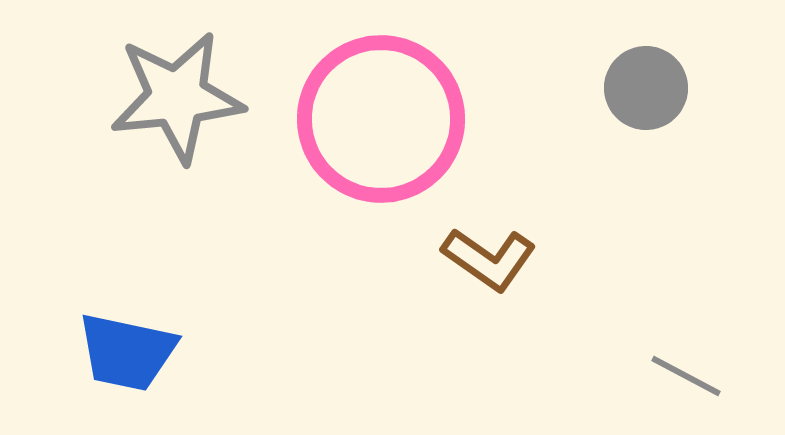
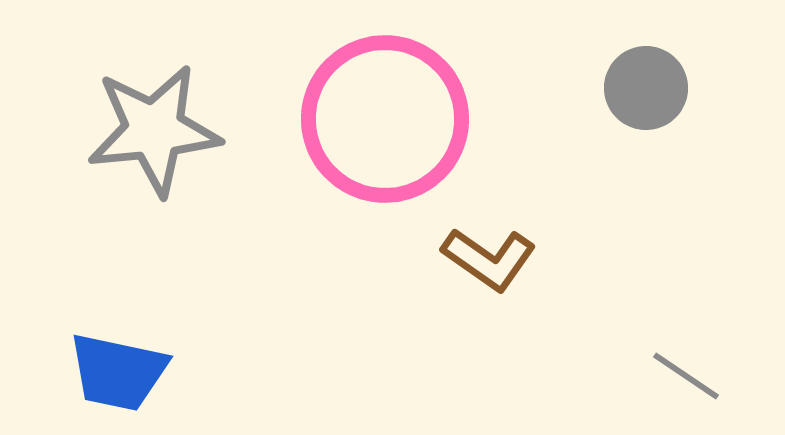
gray star: moved 23 px left, 33 px down
pink circle: moved 4 px right
blue trapezoid: moved 9 px left, 20 px down
gray line: rotated 6 degrees clockwise
